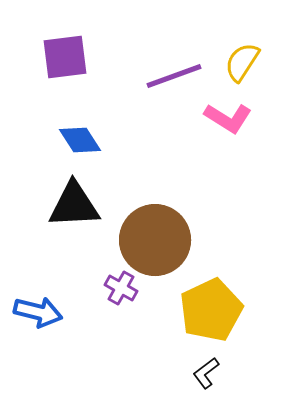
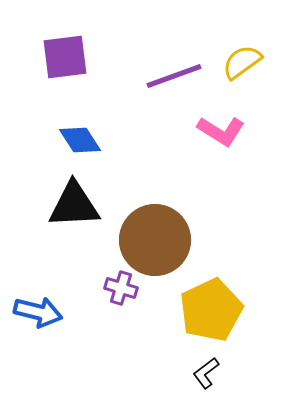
yellow semicircle: rotated 21 degrees clockwise
pink L-shape: moved 7 px left, 13 px down
purple cross: rotated 12 degrees counterclockwise
